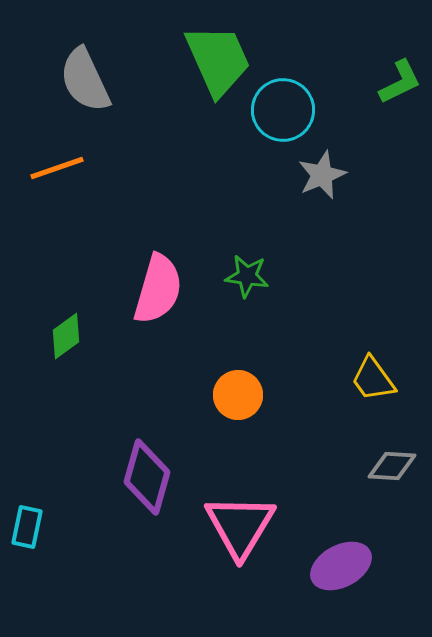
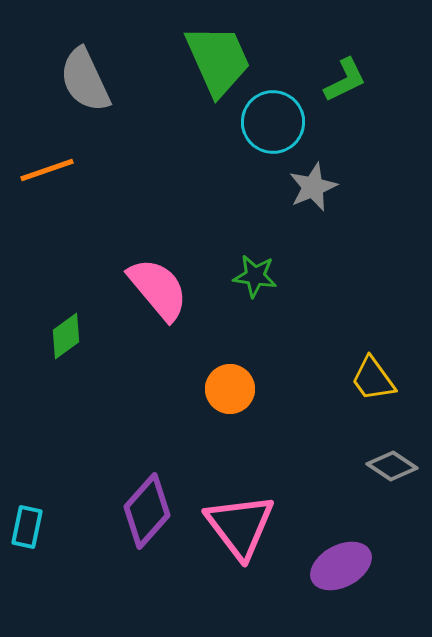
green L-shape: moved 55 px left, 2 px up
cyan circle: moved 10 px left, 12 px down
orange line: moved 10 px left, 2 px down
gray star: moved 9 px left, 12 px down
green star: moved 8 px right
pink semicircle: rotated 56 degrees counterclockwise
orange circle: moved 8 px left, 6 px up
gray diamond: rotated 30 degrees clockwise
purple diamond: moved 34 px down; rotated 26 degrees clockwise
pink triangle: rotated 8 degrees counterclockwise
